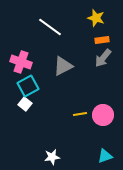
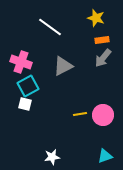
white square: rotated 24 degrees counterclockwise
